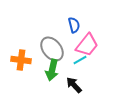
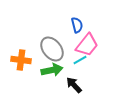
blue semicircle: moved 3 px right
green arrow: rotated 115 degrees counterclockwise
